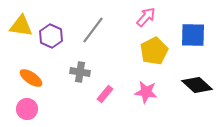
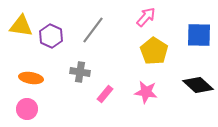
blue square: moved 6 px right
yellow pentagon: rotated 12 degrees counterclockwise
orange ellipse: rotated 25 degrees counterclockwise
black diamond: moved 1 px right
